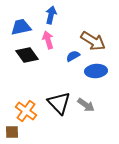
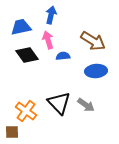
blue semicircle: moved 10 px left; rotated 24 degrees clockwise
